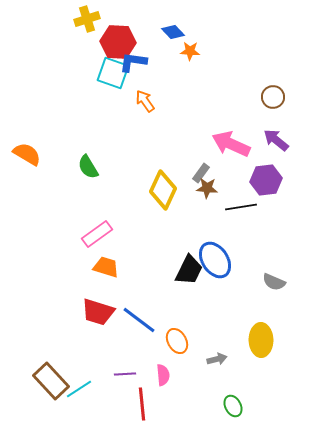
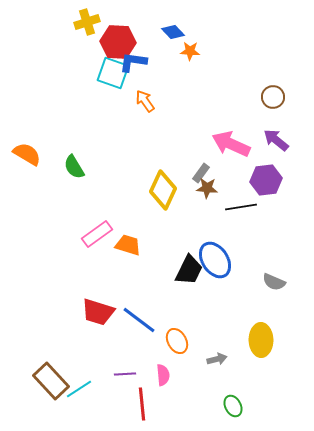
yellow cross: moved 3 px down
green semicircle: moved 14 px left
orange trapezoid: moved 22 px right, 22 px up
